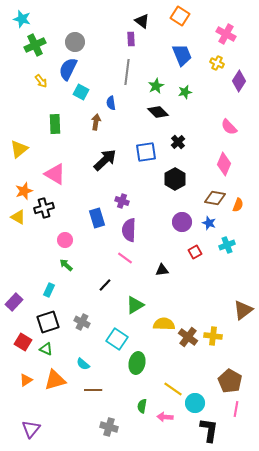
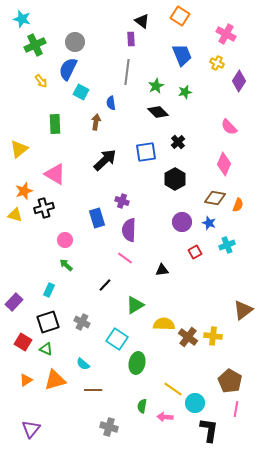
yellow triangle at (18, 217): moved 3 px left, 2 px up; rotated 14 degrees counterclockwise
